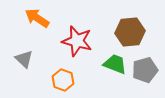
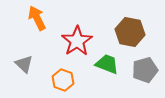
orange arrow: rotated 30 degrees clockwise
brown hexagon: rotated 16 degrees clockwise
red star: rotated 24 degrees clockwise
gray triangle: moved 5 px down
green trapezoid: moved 8 px left
